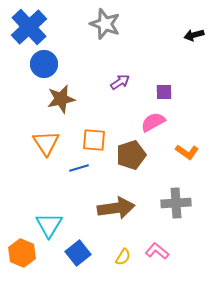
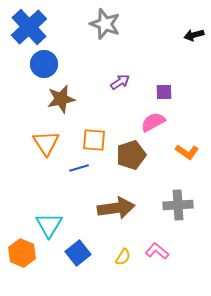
gray cross: moved 2 px right, 2 px down
